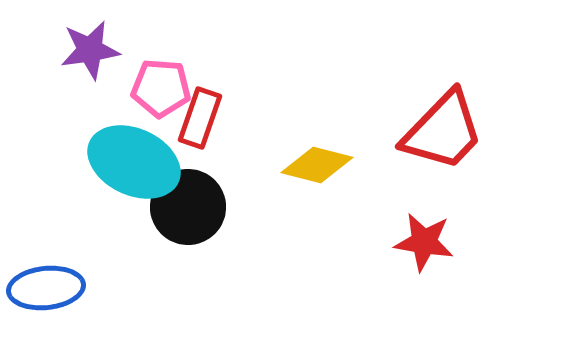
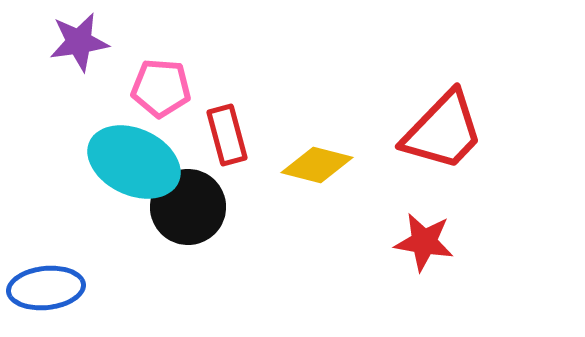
purple star: moved 11 px left, 8 px up
red rectangle: moved 27 px right, 17 px down; rotated 34 degrees counterclockwise
